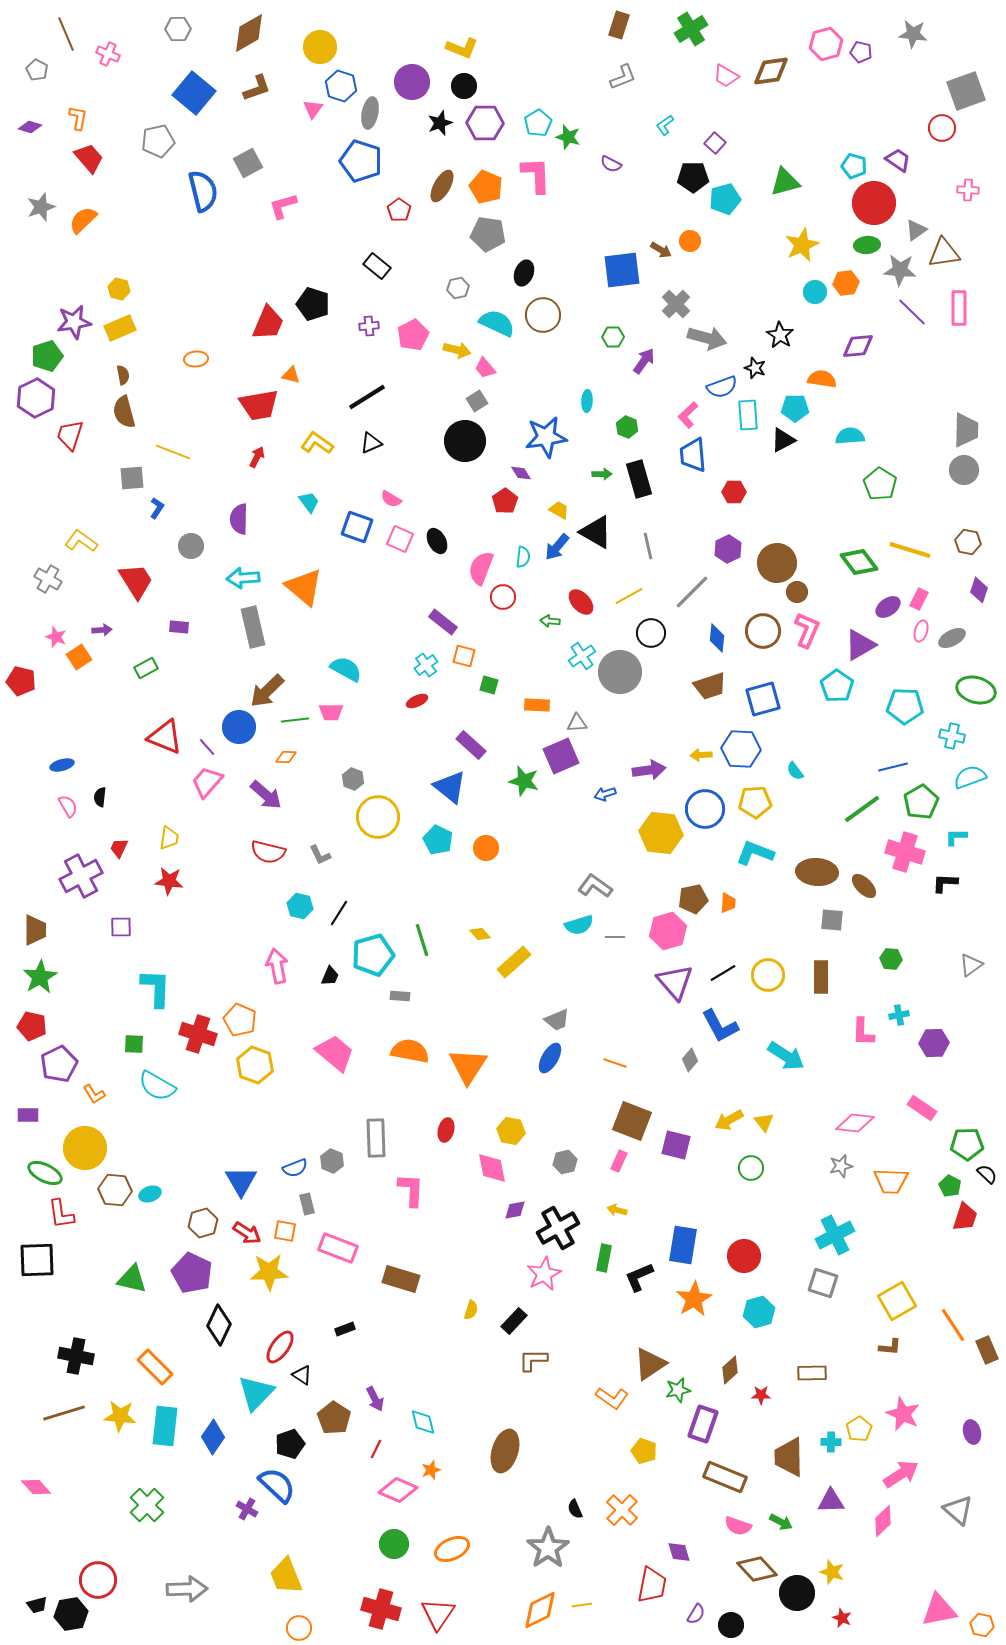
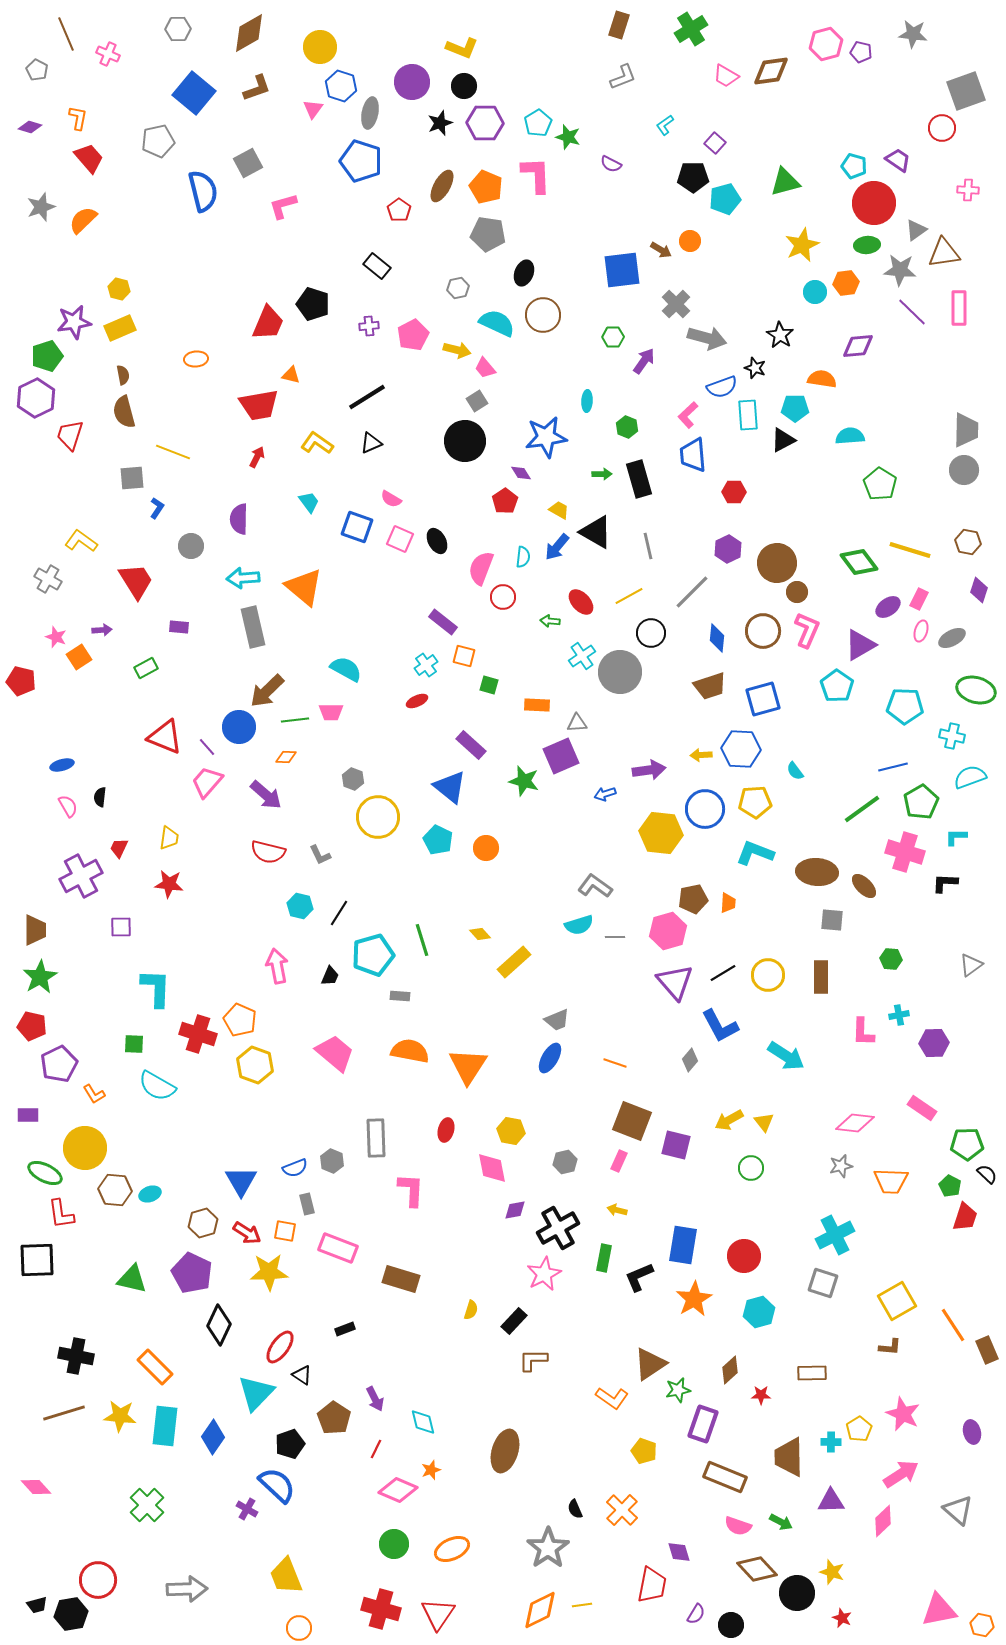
red star at (169, 881): moved 3 px down
